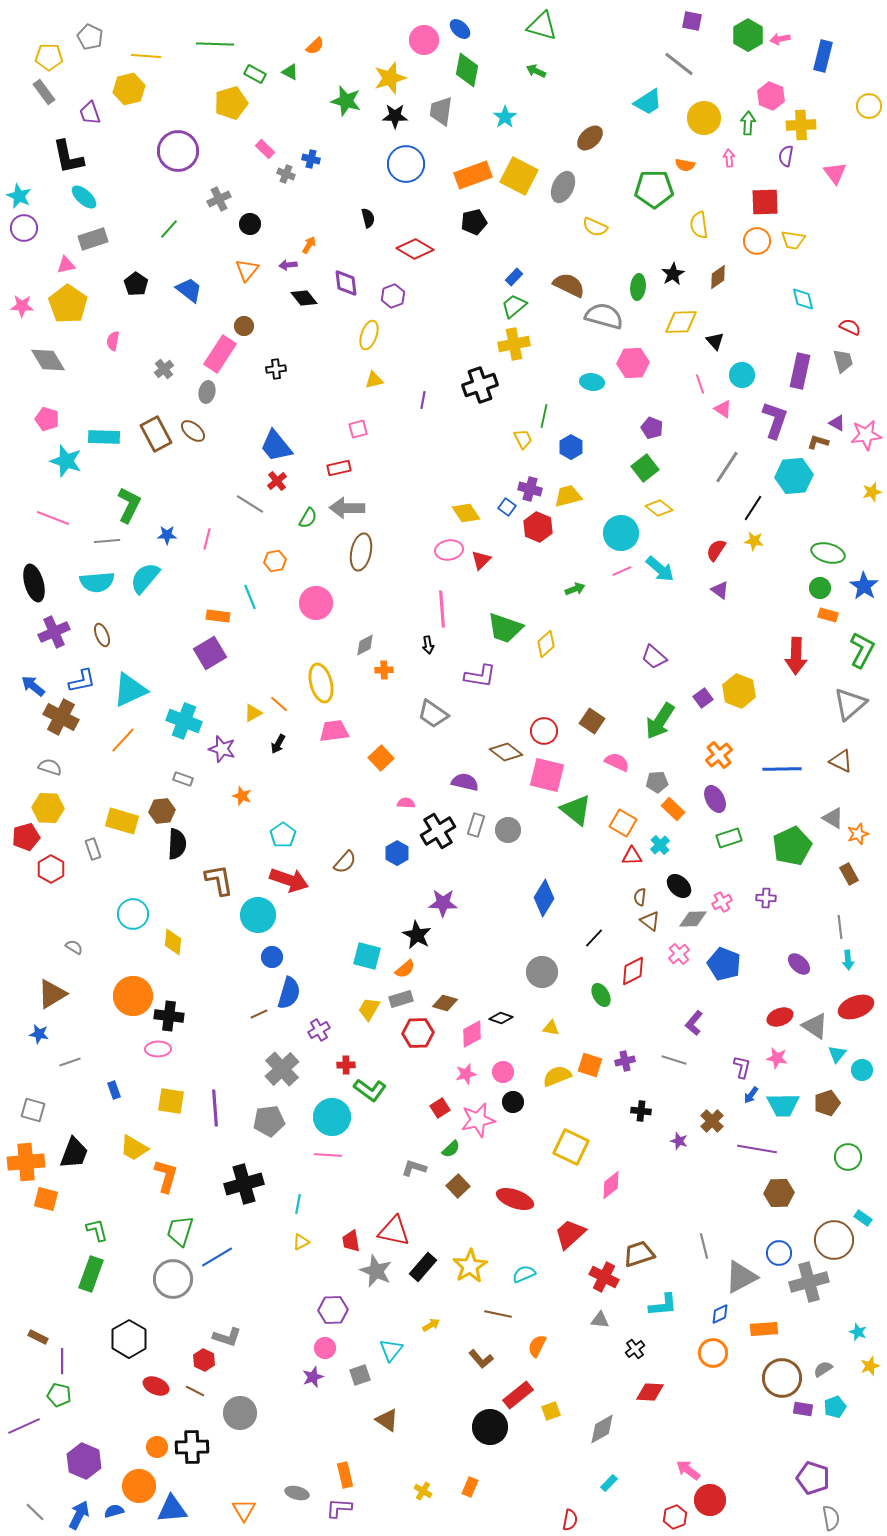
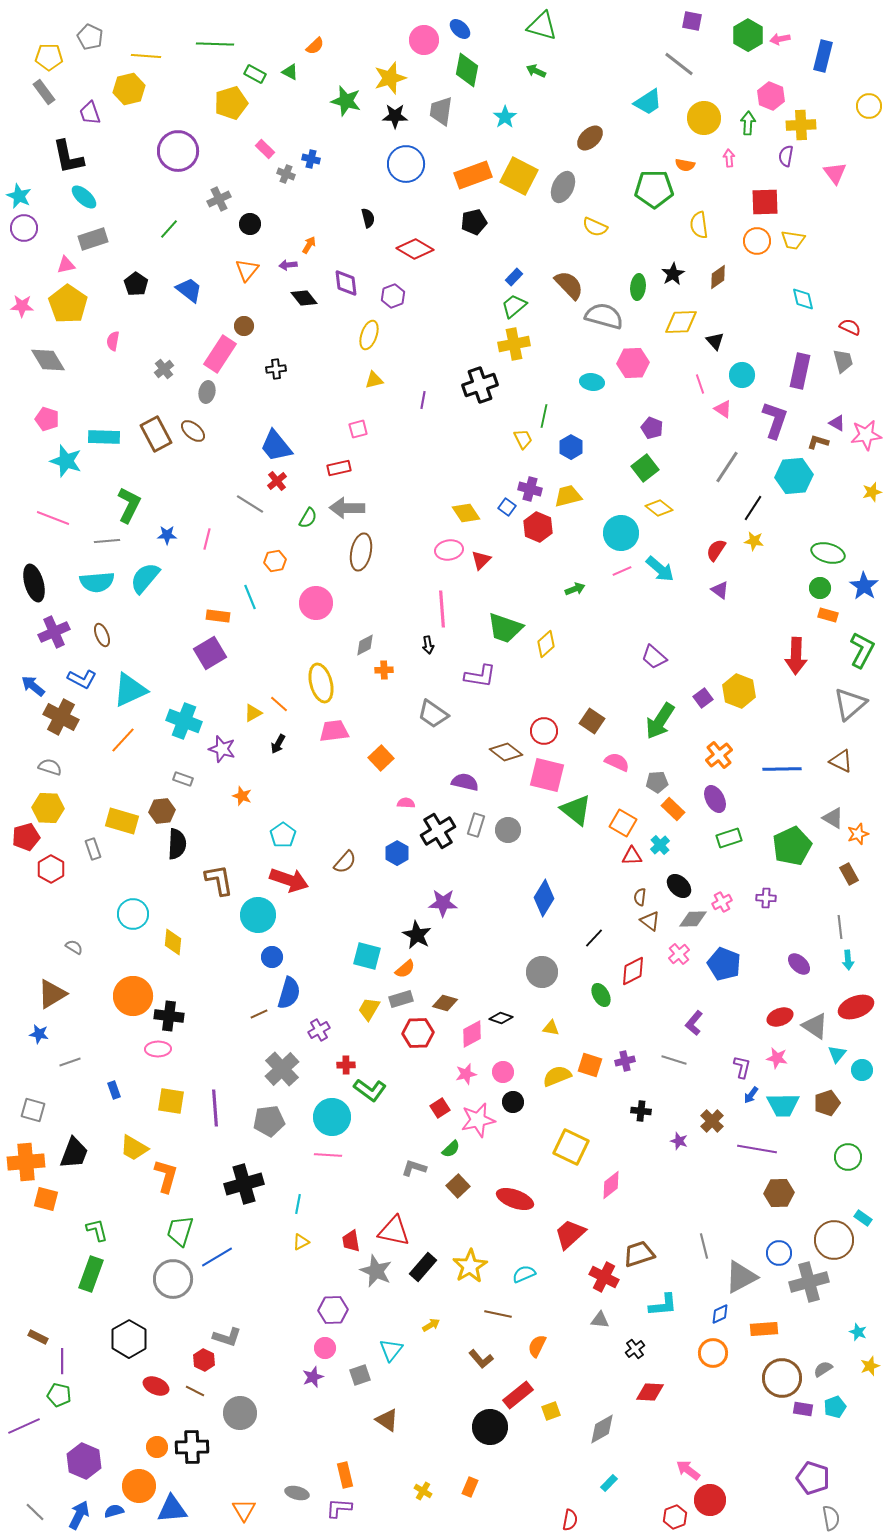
brown semicircle at (569, 285): rotated 20 degrees clockwise
blue L-shape at (82, 681): moved 2 px up; rotated 40 degrees clockwise
